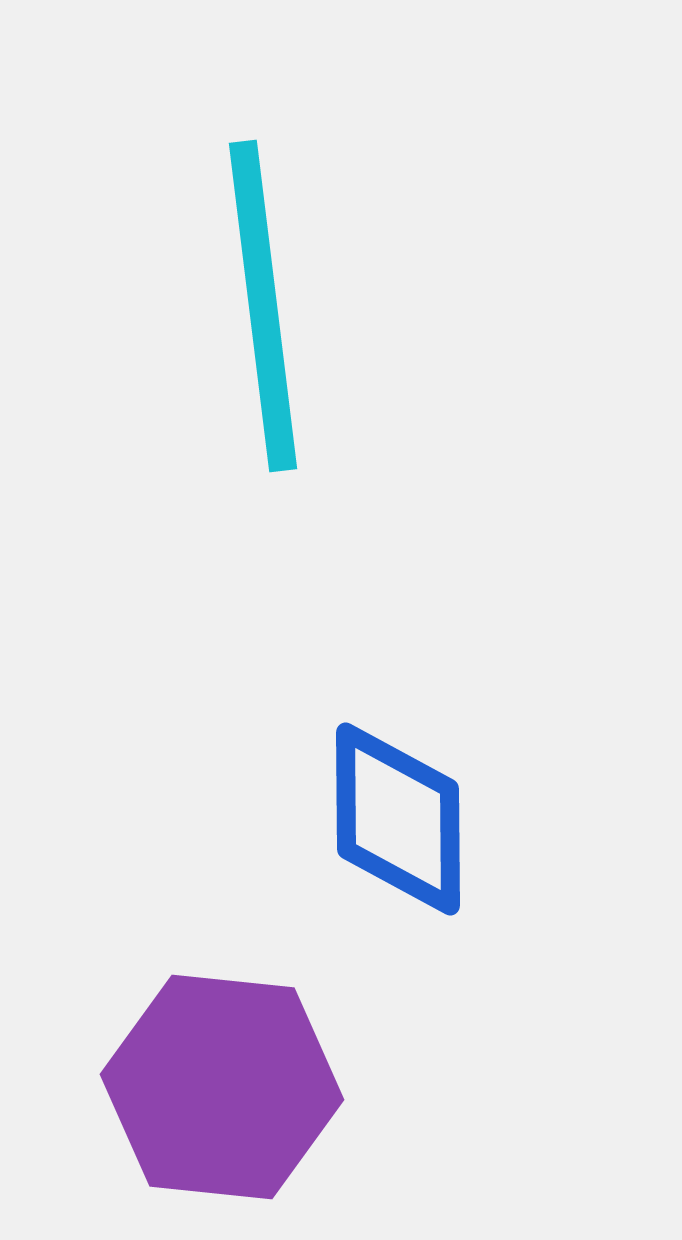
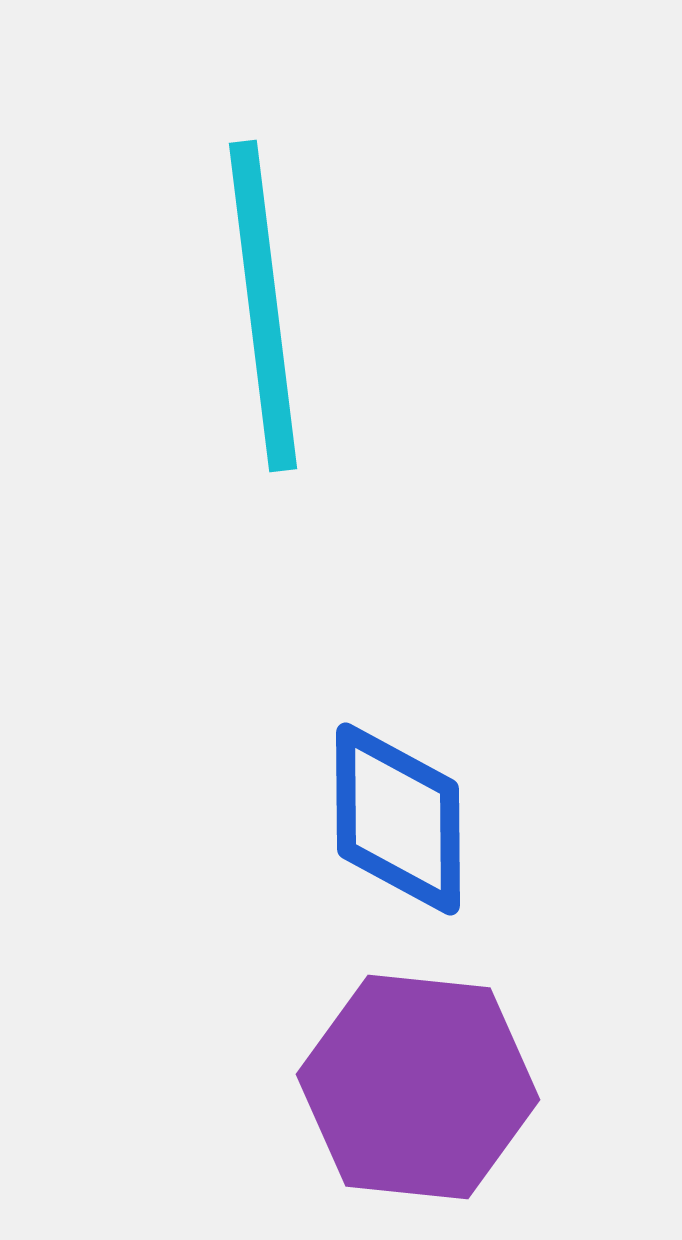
purple hexagon: moved 196 px right
